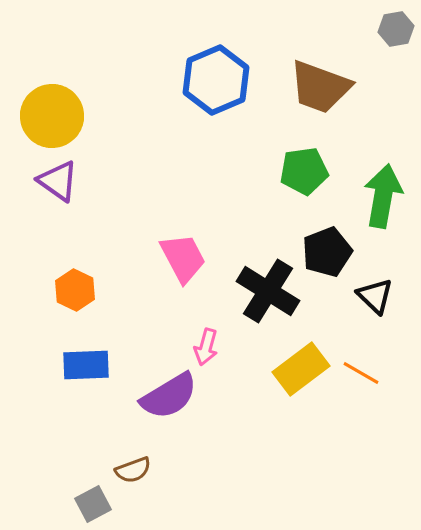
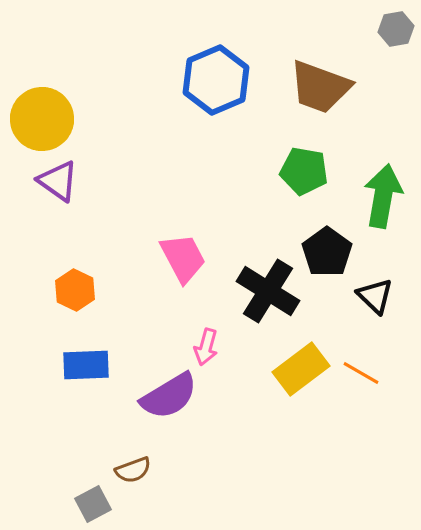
yellow circle: moved 10 px left, 3 px down
green pentagon: rotated 18 degrees clockwise
black pentagon: rotated 15 degrees counterclockwise
